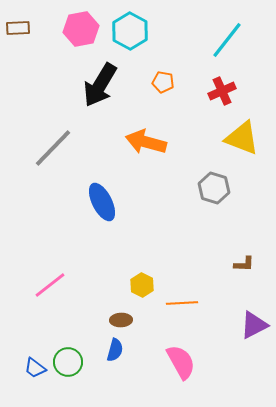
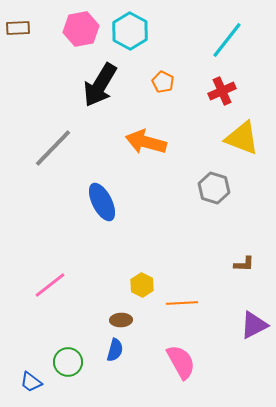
orange pentagon: rotated 15 degrees clockwise
blue trapezoid: moved 4 px left, 14 px down
